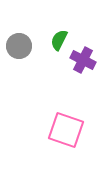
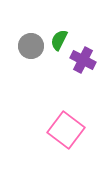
gray circle: moved 12 px right
pink square: rotated 18 degrees clockwise
